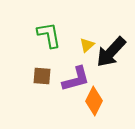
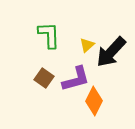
green L-shape: rotated 8 degrees clockwise
brown square: moved 2 px right, 2 px down; rotated 30 degrees clockwise
